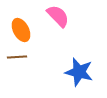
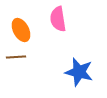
pink semicircle: moved 3 px down; rotated 145 degrees counterclockwise
brown line: moved 1 px left
